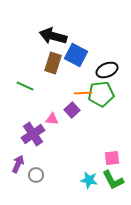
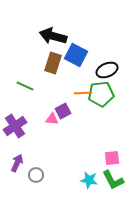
purple square: moved 9 px left, 1 px down; rotated 14 degrees clockwise
purple cross: moved 18 px left, 8 px up
purple arrow: moved 1 px left, 1 px up
